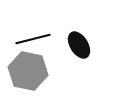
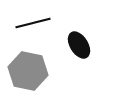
black line: moved 16 px up
